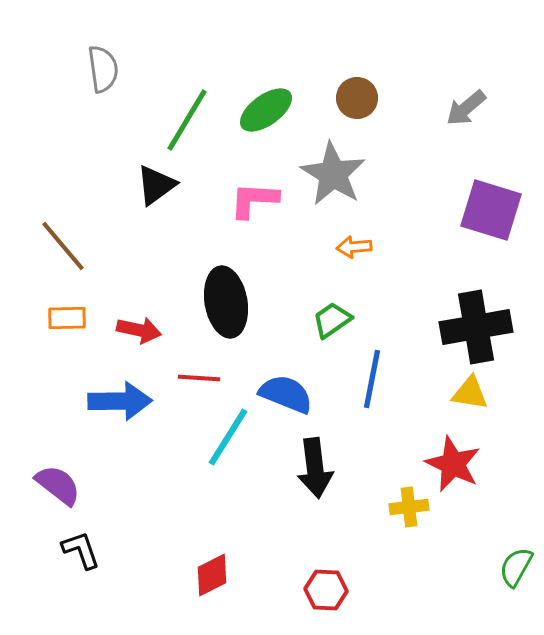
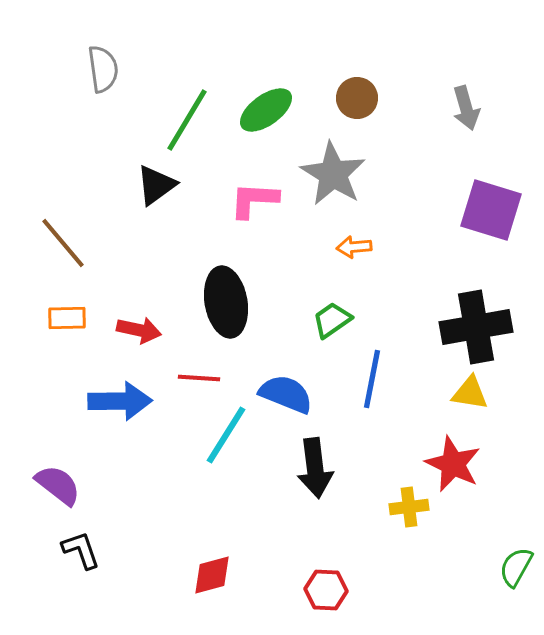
gray arrow: rotated 66 degrees counterclockwise
brown line: moved 3 px up
cyan line: moved 2 px left, 2 px up
red diamond: rotated 12 degrees clockwise
